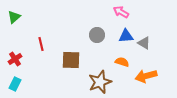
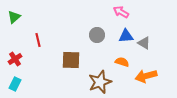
red line: moved 3 px left, 4 px up
